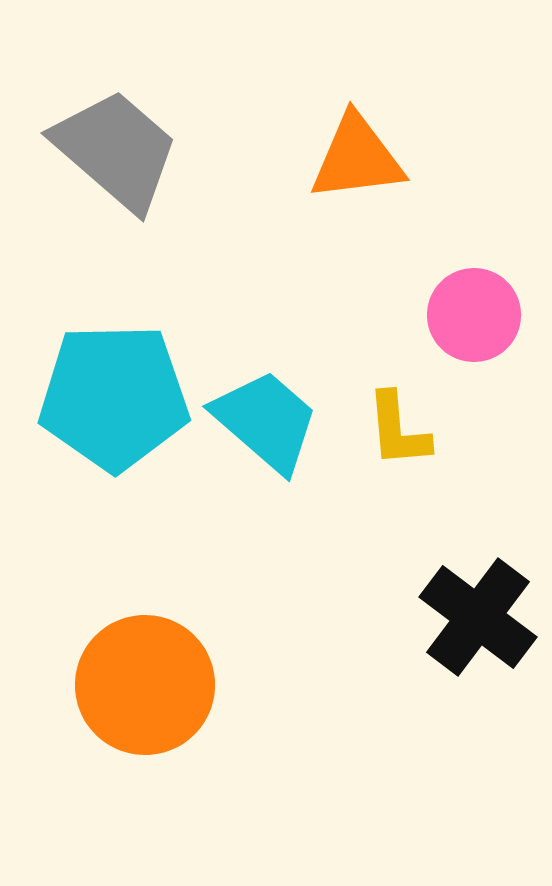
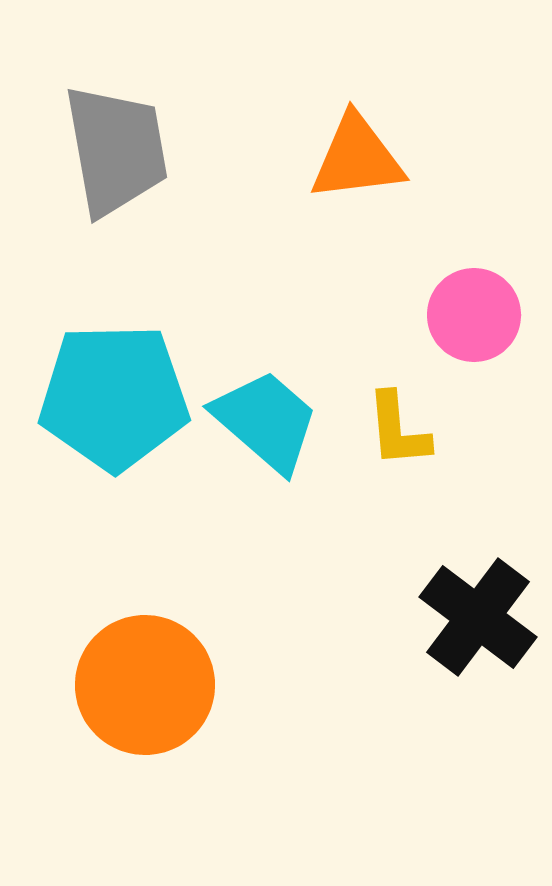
gray trapezoid: rotated 39 degrees clockwise
